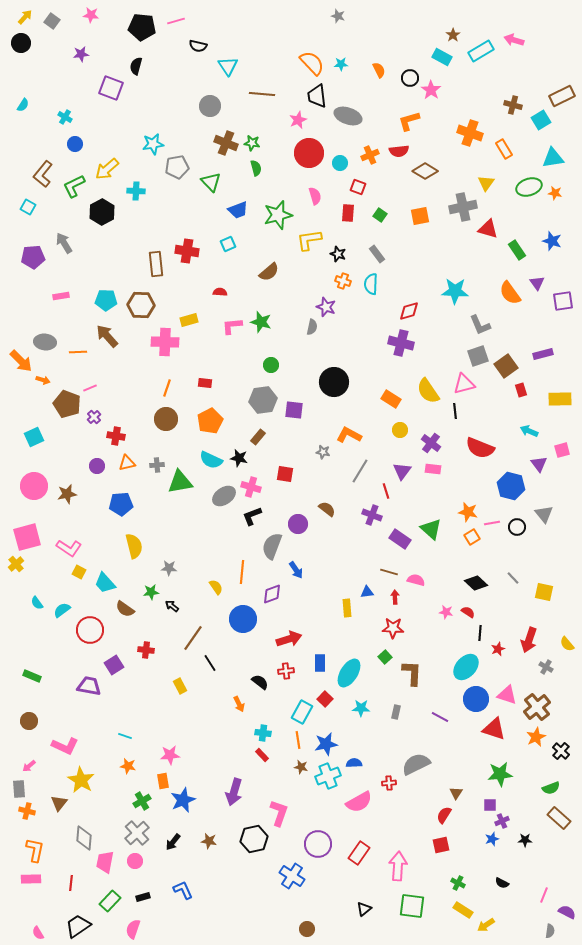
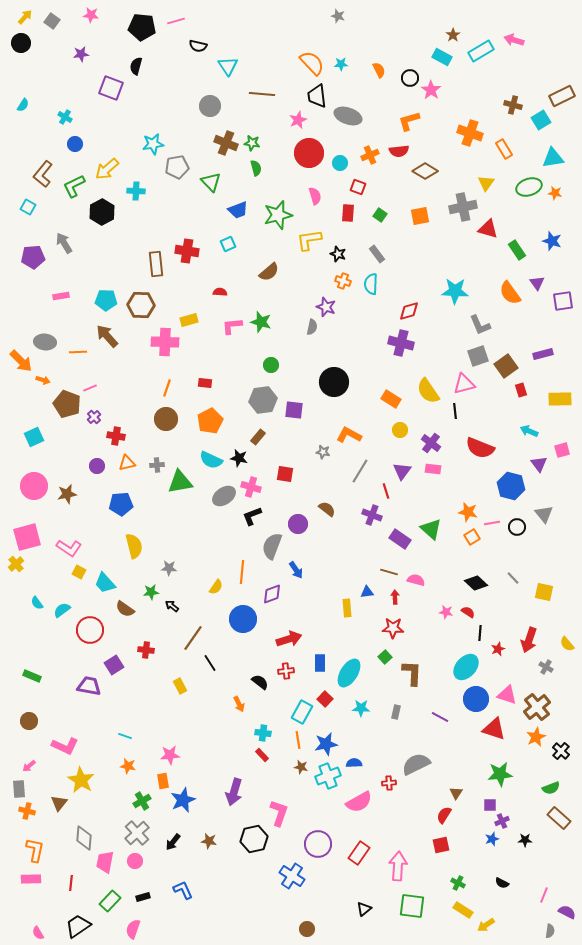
yellow semicircle at (216, 587): rotated 70 degrees clockwise
